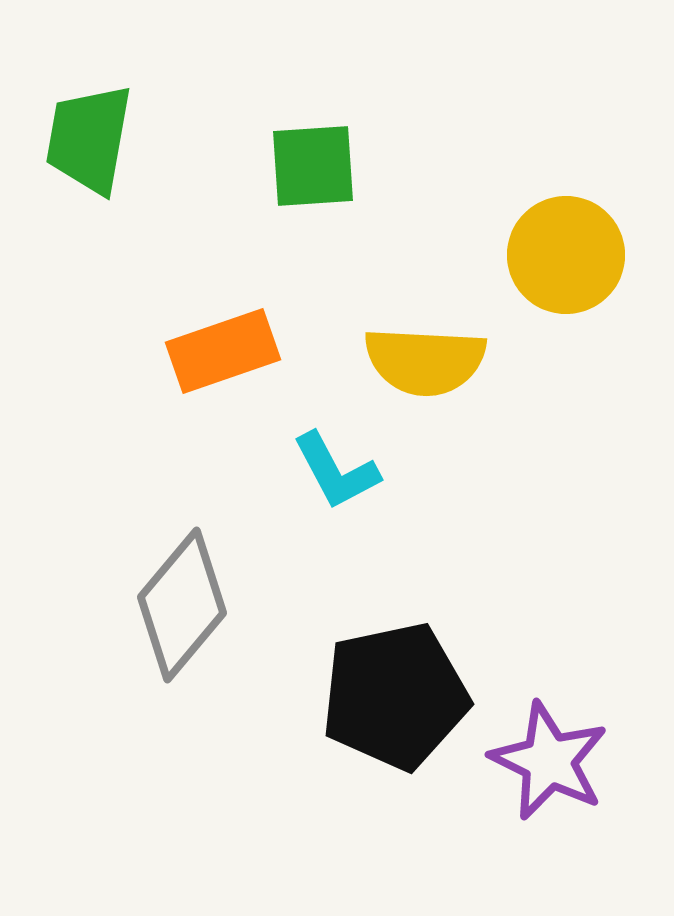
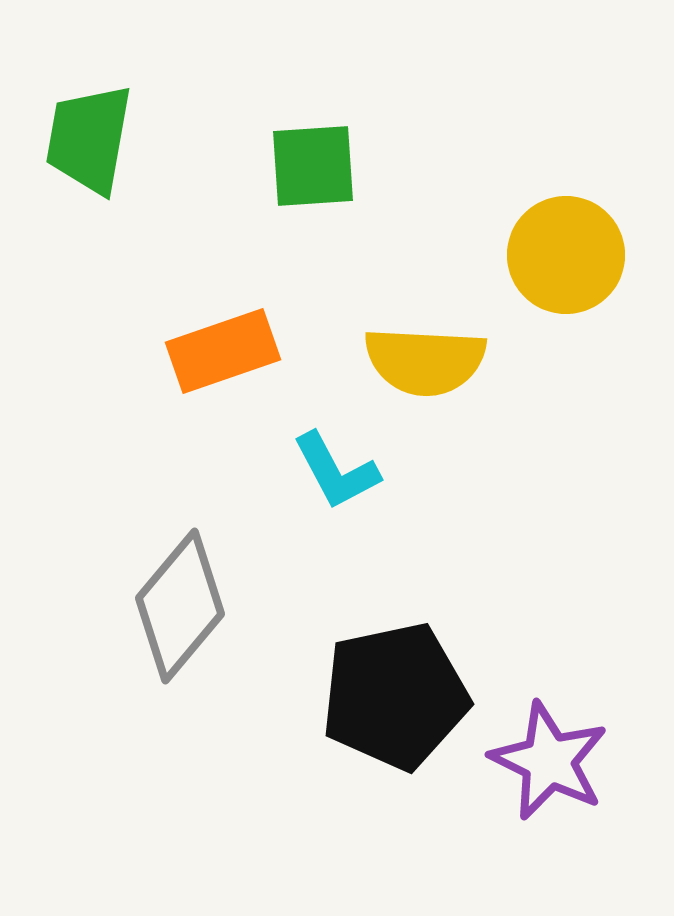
gray diamond: moved 2 px left, 1 px down
